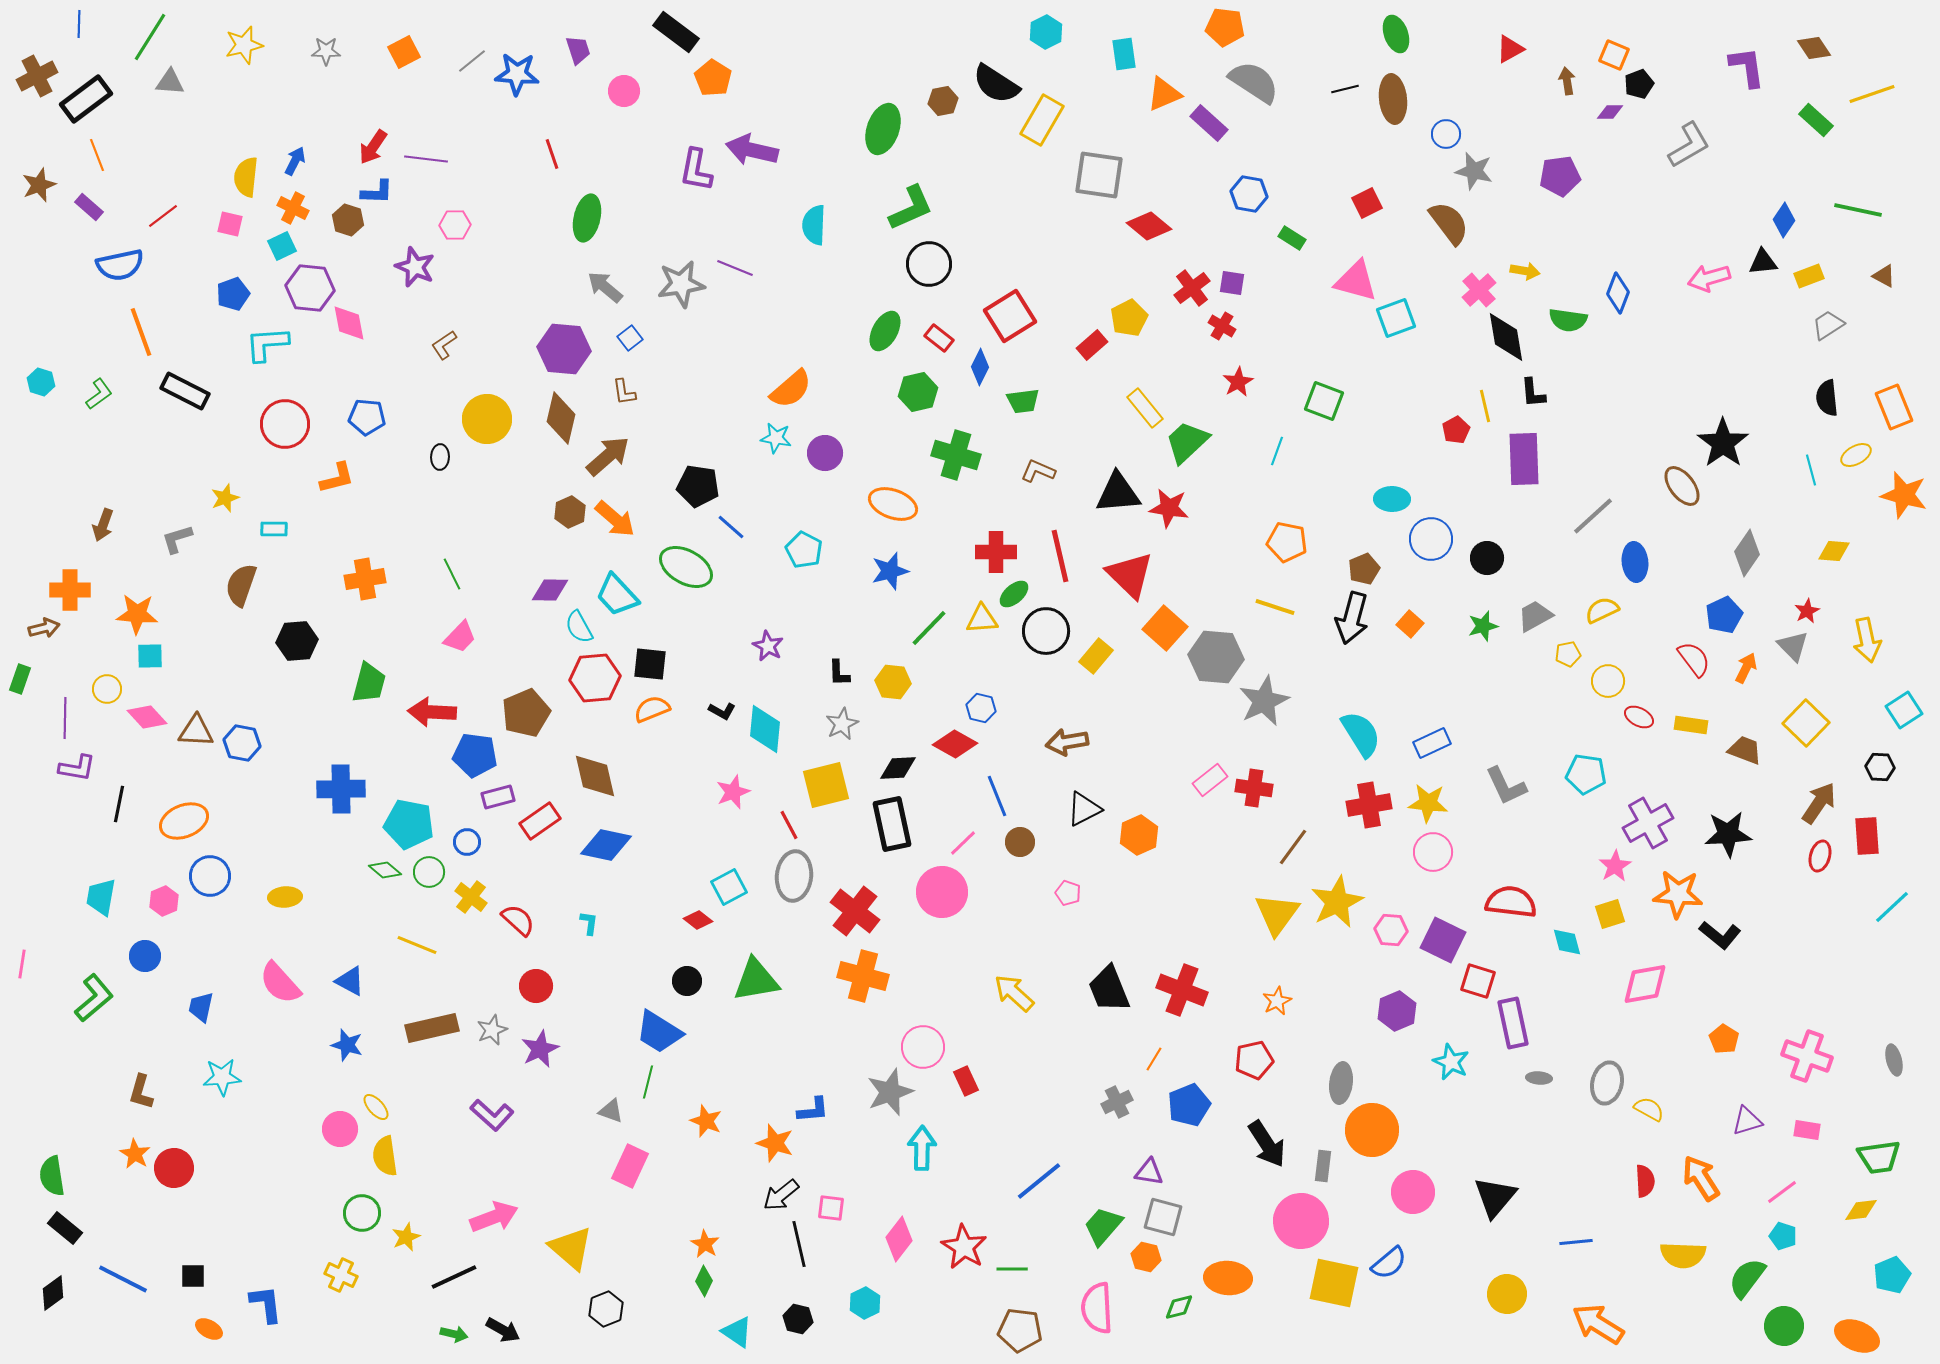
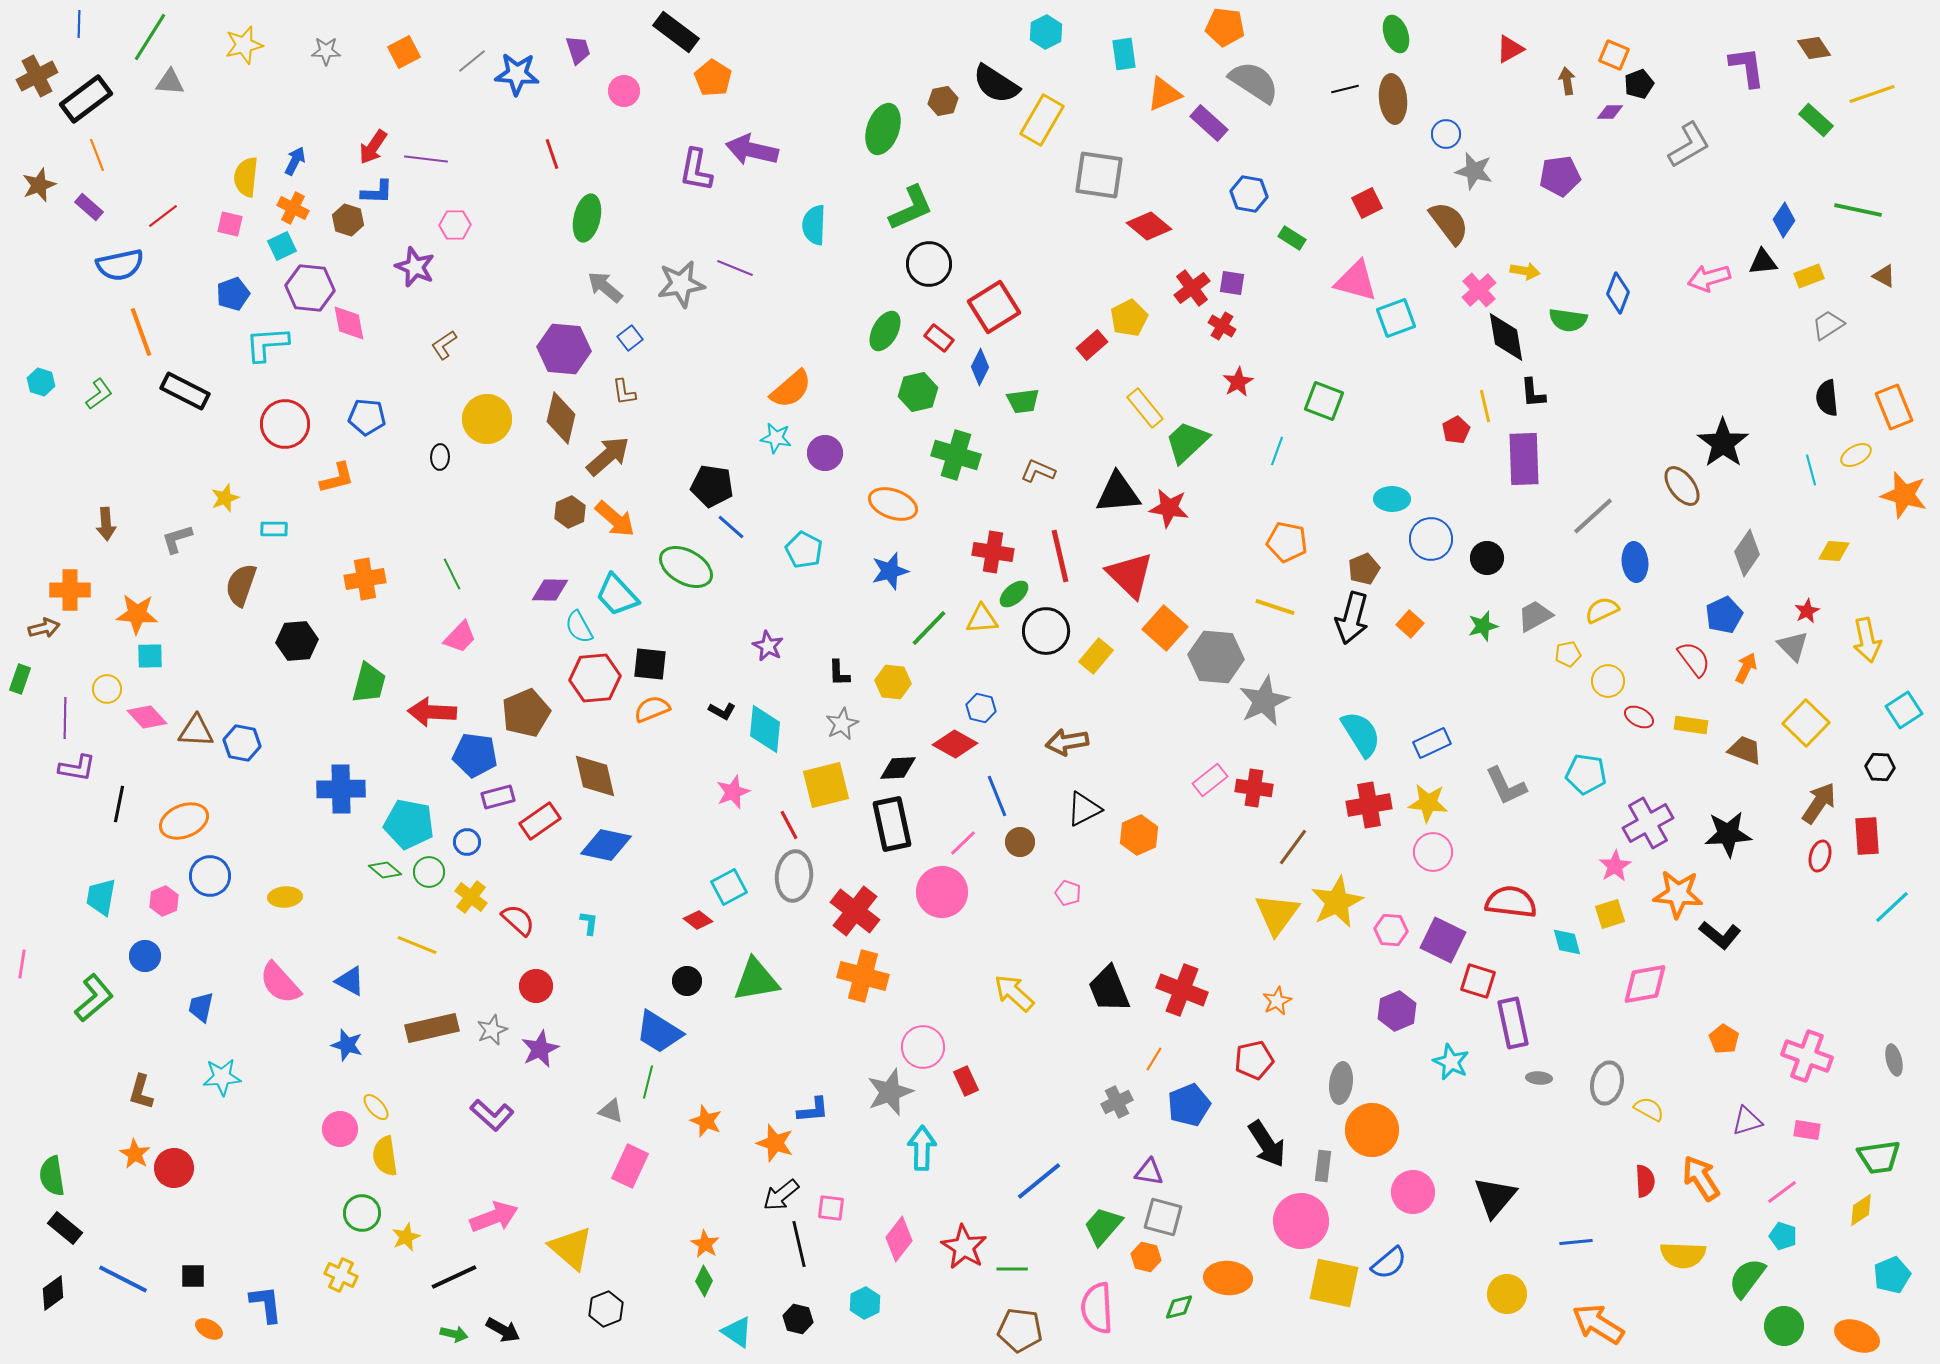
red square at (1010, 316): moved 16 px left, 9 px up
black pentagon at (698, 486): moved 14 px right
brown arrow at (103, 525): moved 3 px right, 1 px up; rotated 24 degrees counterclockwise
red cross at (996, 552): moved 3 px left; rotated 9 degrees clockwise
yellow diamond at (1861, 1210): rotated 28 degrees counterclockwise
